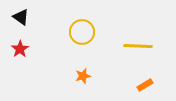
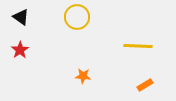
yellow circle: moved 5 px left, 15 px up
red star: moved 1 px down
orange star: rotated 21 degrees clockwise
